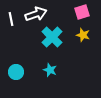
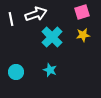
yellow star: rotated 24 degrees counterclockwise
